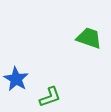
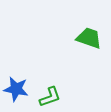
blue star: moved 10 px down; rotated 20 degrees counterclockwise
